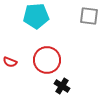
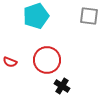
cyan pentagon: rotated 15 degrees counterclockwise
